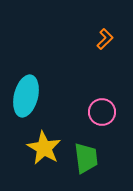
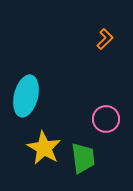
pink circle: moved 4 px right, 7 px down
green trapezoid: moved 3 px left
